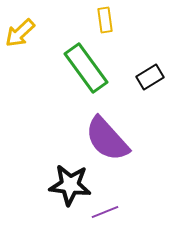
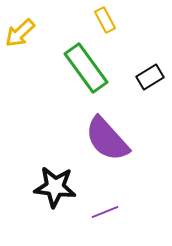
yellow rectangle: rotated 20 degrees counterclockwise
black star: moved 15 px left, 2 px down
